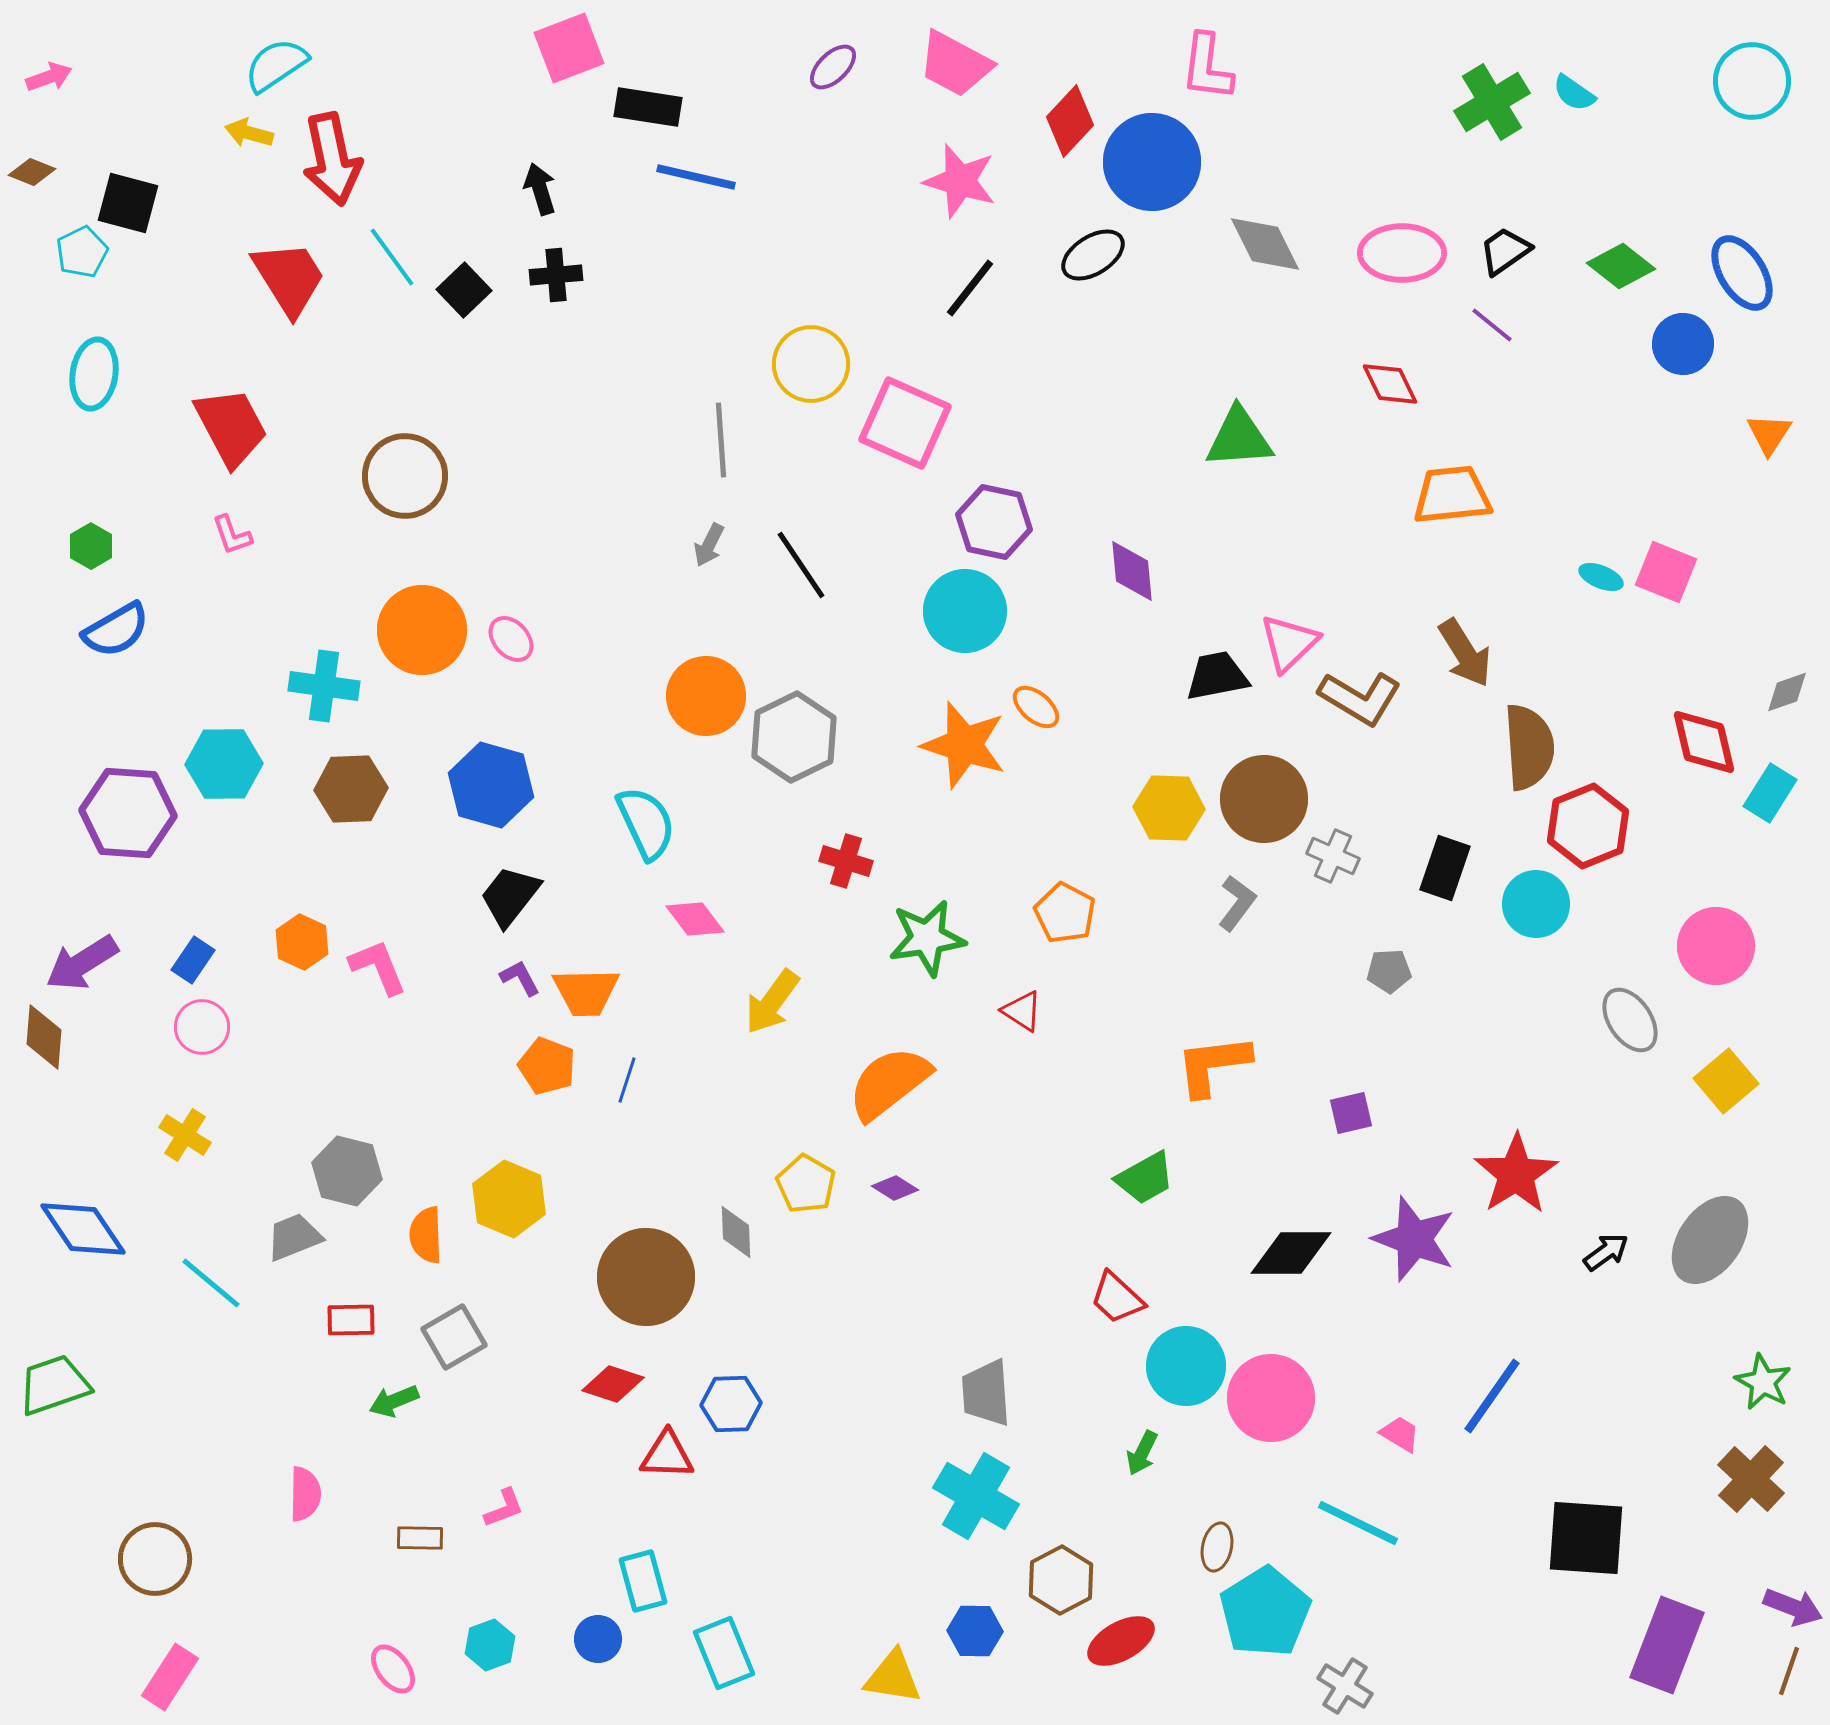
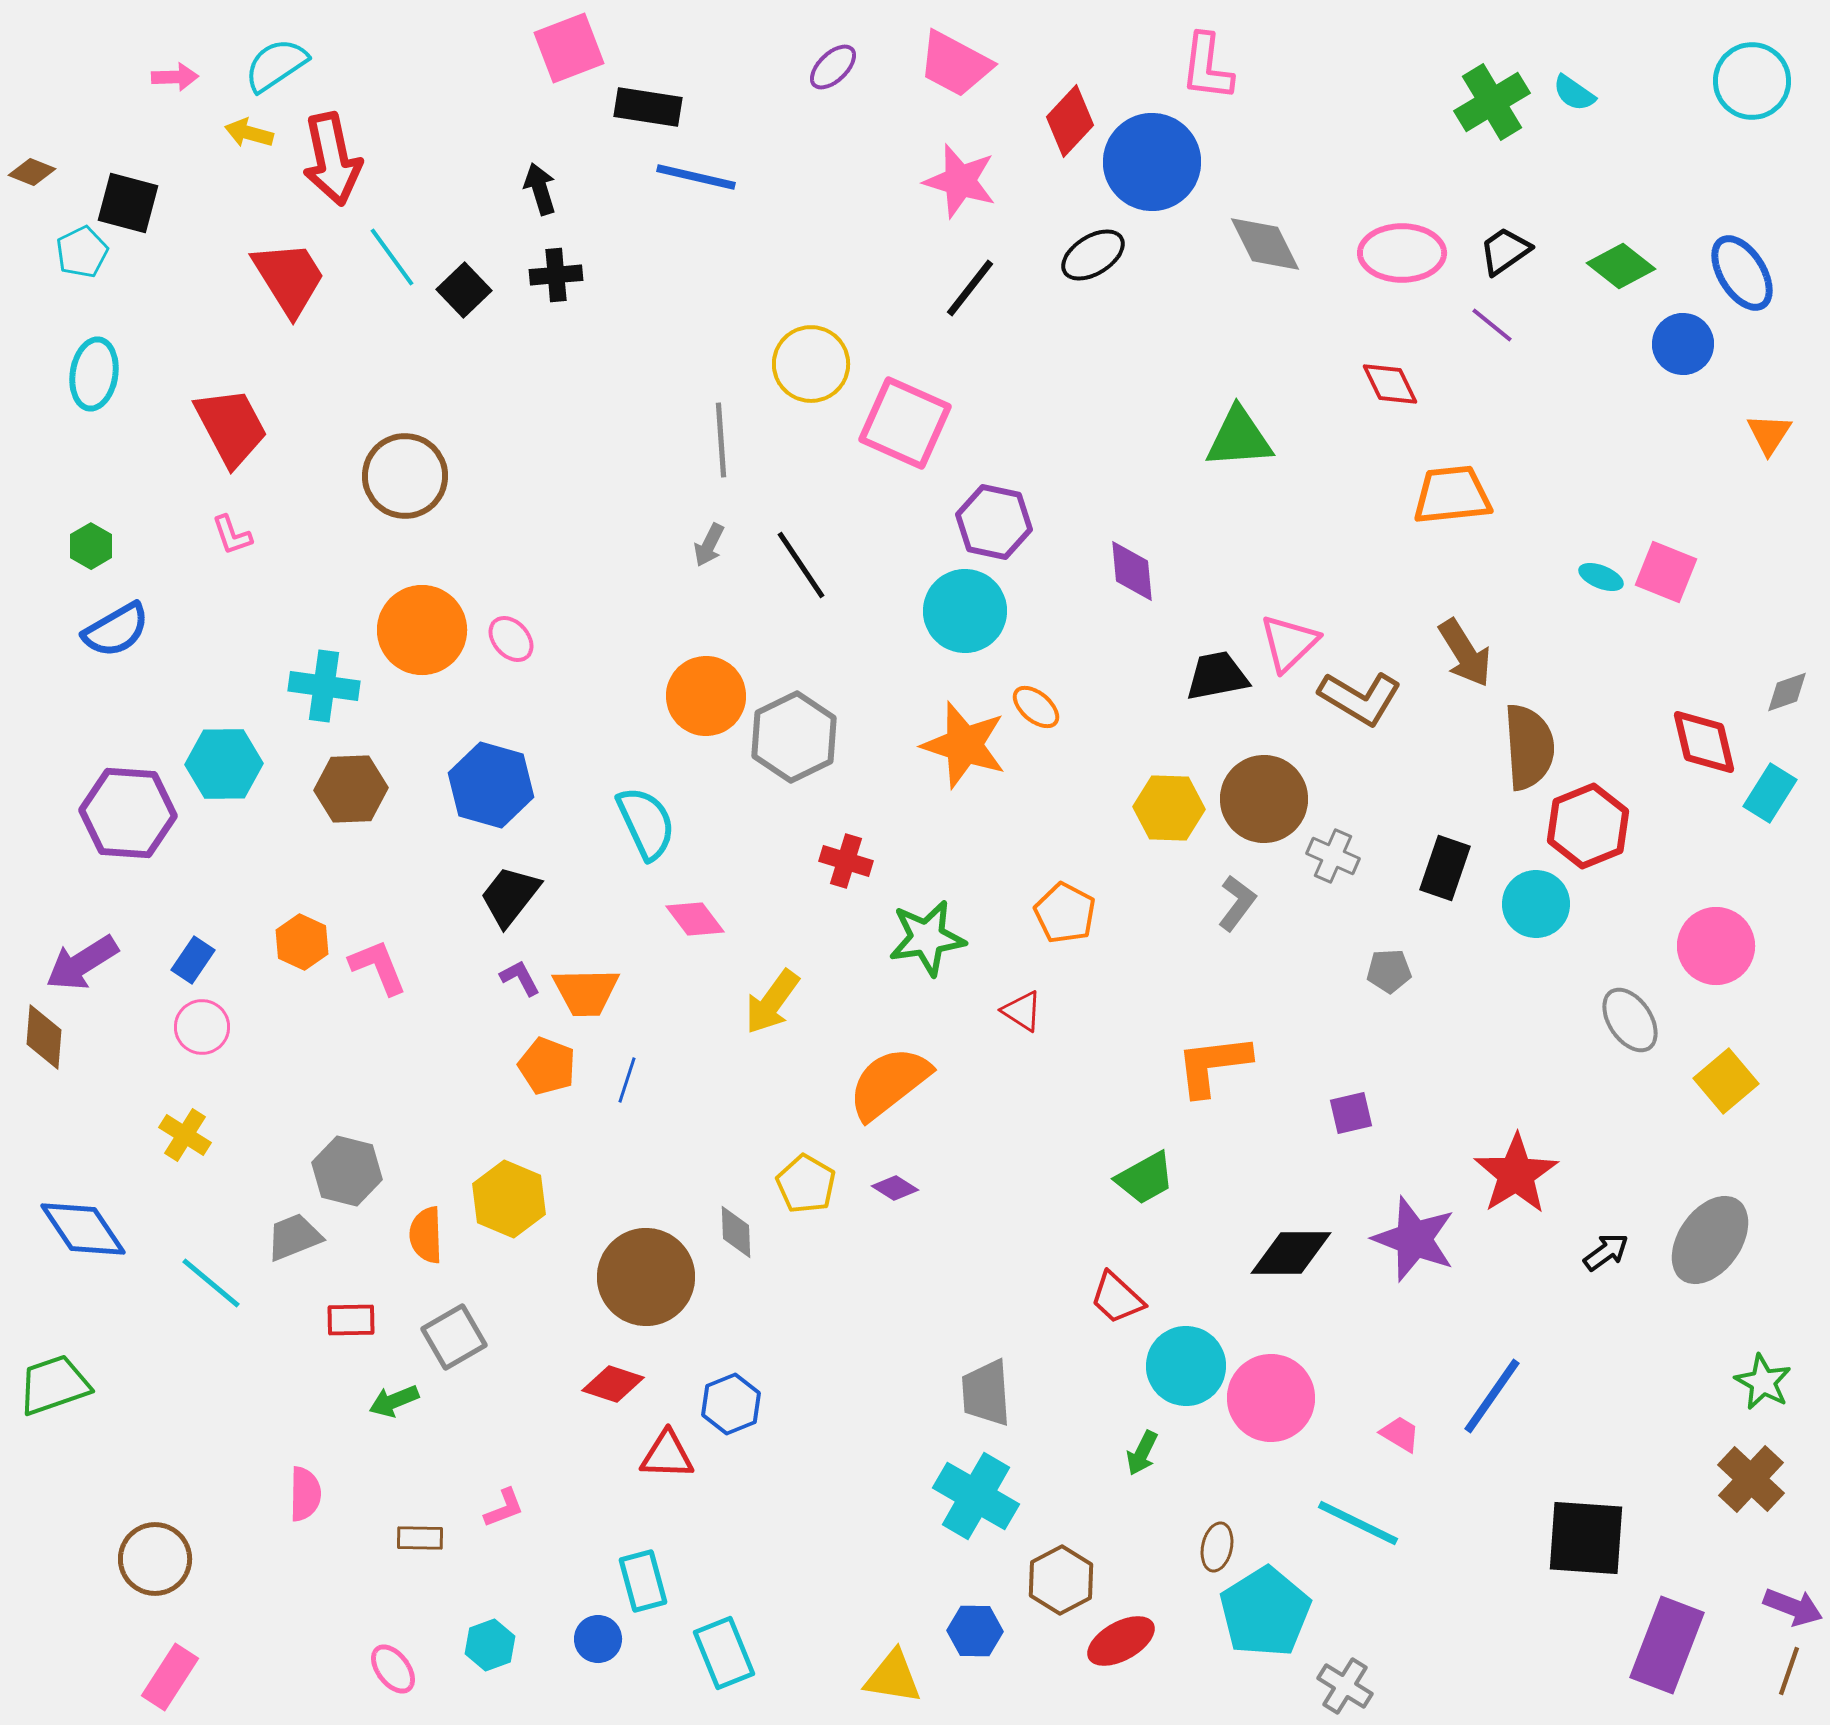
pink arrow at (49, 77): moved 126 px right; rotated 18 degrees clockwise
blue hexagon at (731, 1404): rotated 20 degrees counterclockwise
